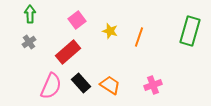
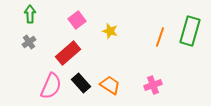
orange line: moved 21 px right
red rectangle: moved 1 px down
